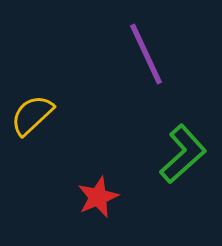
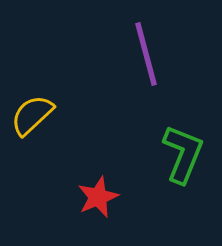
purple line: rotated 10 degrees clockwise
green L-shape: rotated 26 degrees counterclockwise
